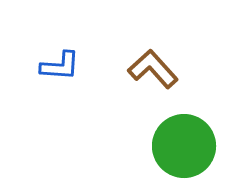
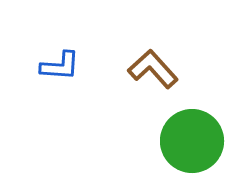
green circle: moved 8 px right, 5 px up
